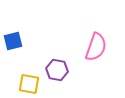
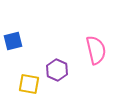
pink semicircle: moved 3 px down; rotated 32 degrees counterclockwise
purple hexagon: rotated 15 degrees clockwise
